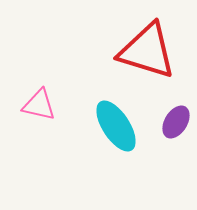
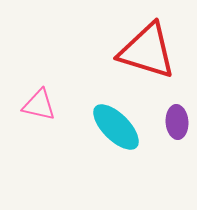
purple ellipse: moved 1 px right; rotated 36 degrees counterclockwise
cyan ellipse: moved 1 px down; rotated 12 degrees counterclockwise
